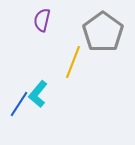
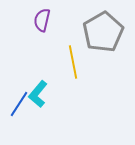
gray pentagon: rotated 6 degrees clockwise
yellow line: rotated 32 degrees counterclockwise
